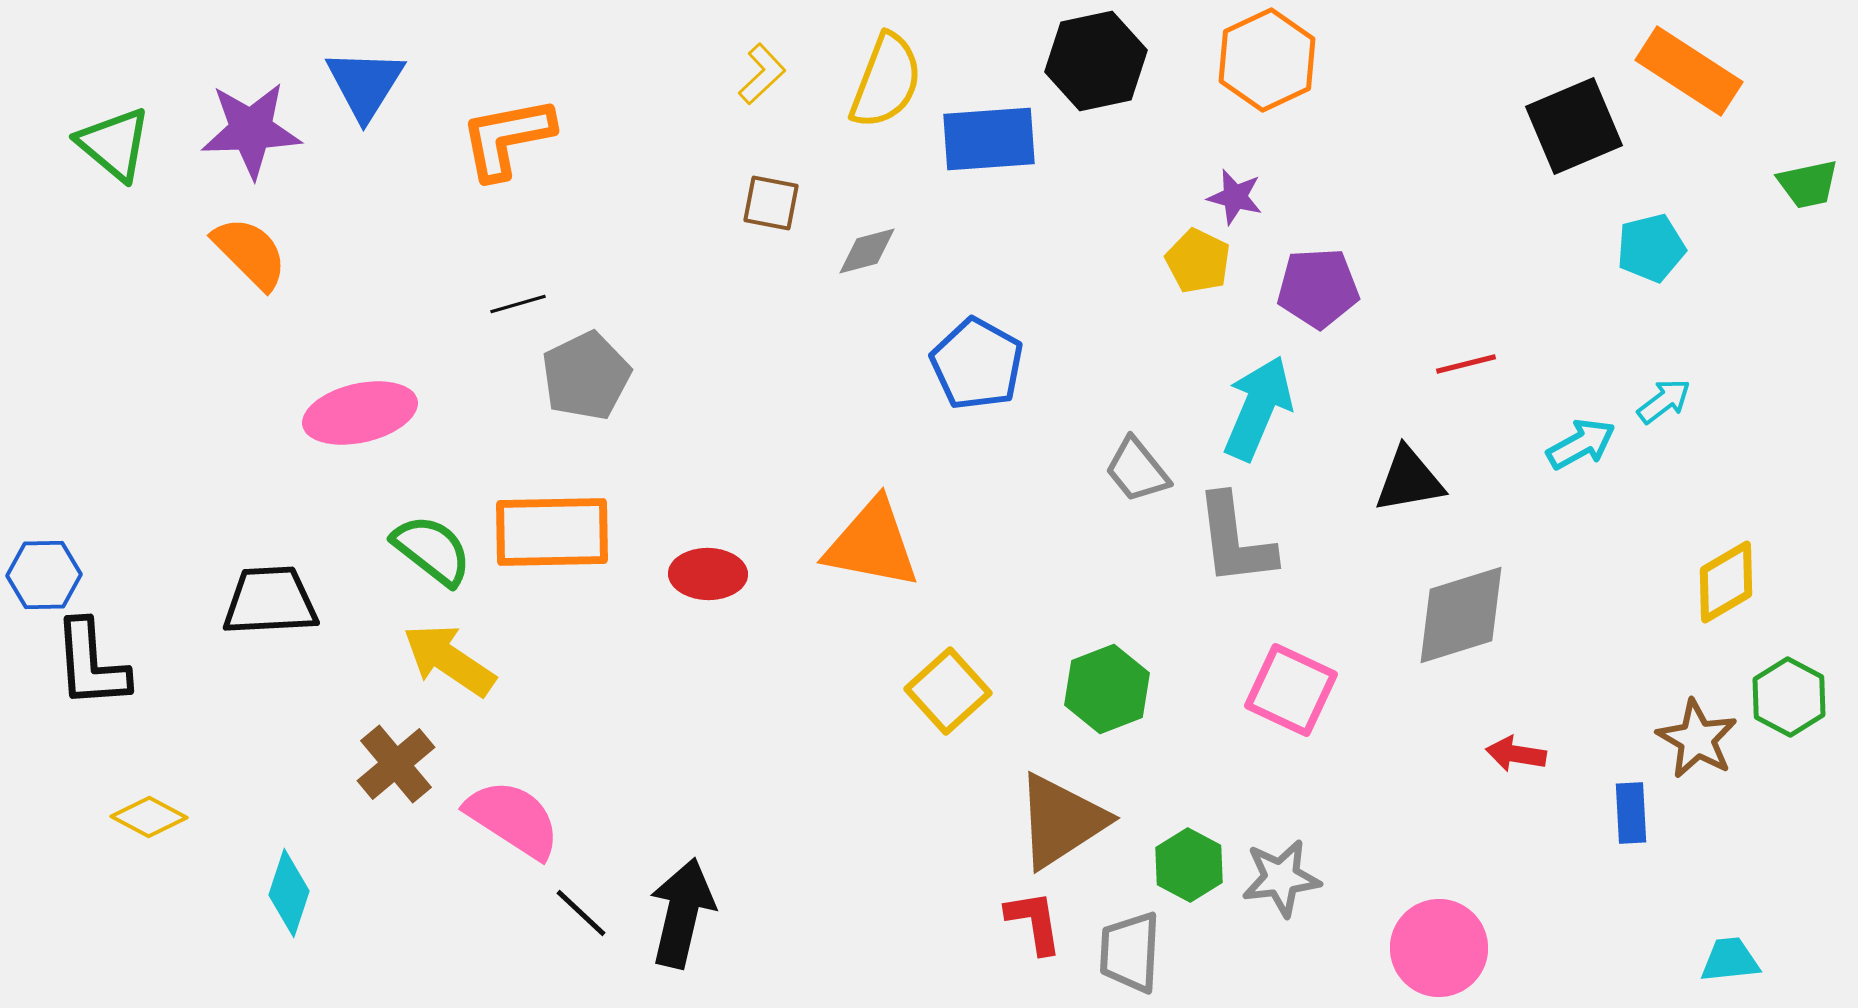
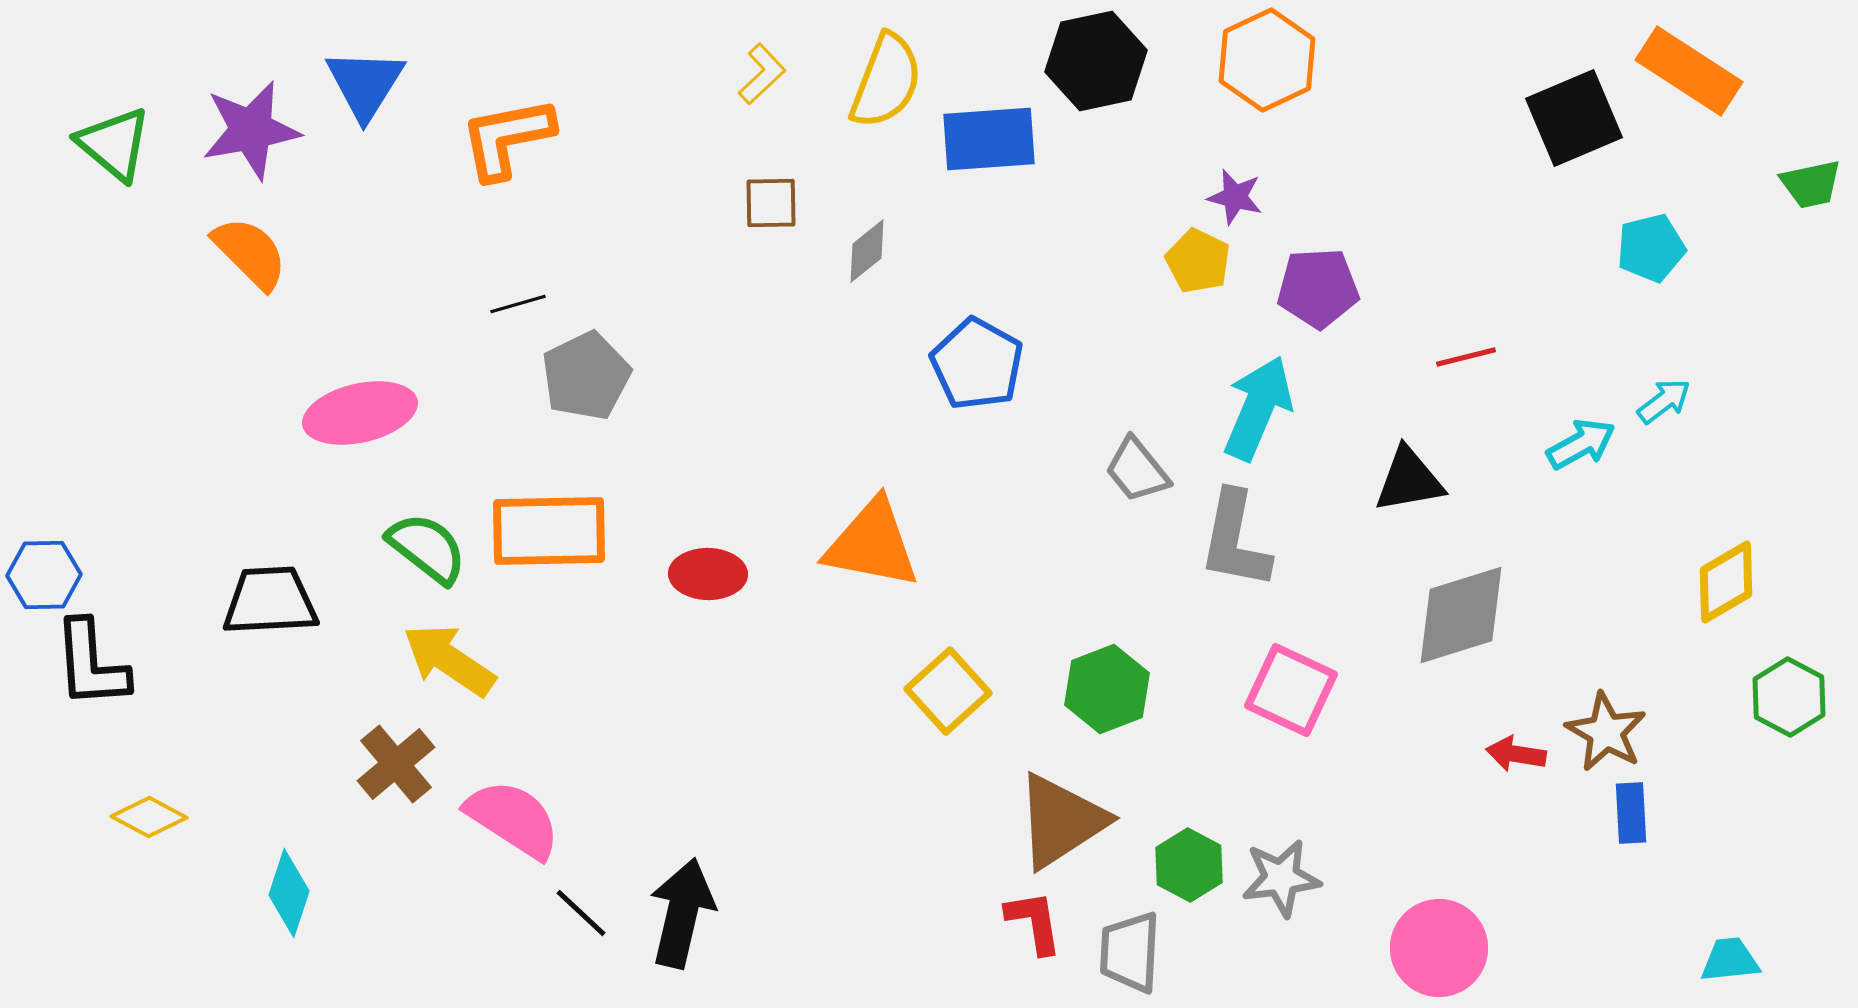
black square at (1574, 126): moved 8 px up
purple star at (251, 130): rotated 8 degrees counterclockwise
green trapezoid at (1808, 184): moved 3 px right
brown square at (771, 203): rotated 12 degrees counterclockwise
gray diamond at (867, 251): rotated 24 degrees counterclockwise
red line at (1466, 364): moved 7 px up
orange rectangle at (552, 532): moved 3 px left, 1 px up
gray L-shape at (1235, 540): rotated 18 degrees clockwise
green semicircle at (432, 550): moved 5 px left, 2 px up
brown star at (1697, 739): moved 91 px left, 7 px up
